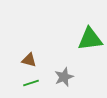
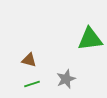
gray star: moved 2 px right, 2 px down
green line: moved 1 px right, 1 px down
